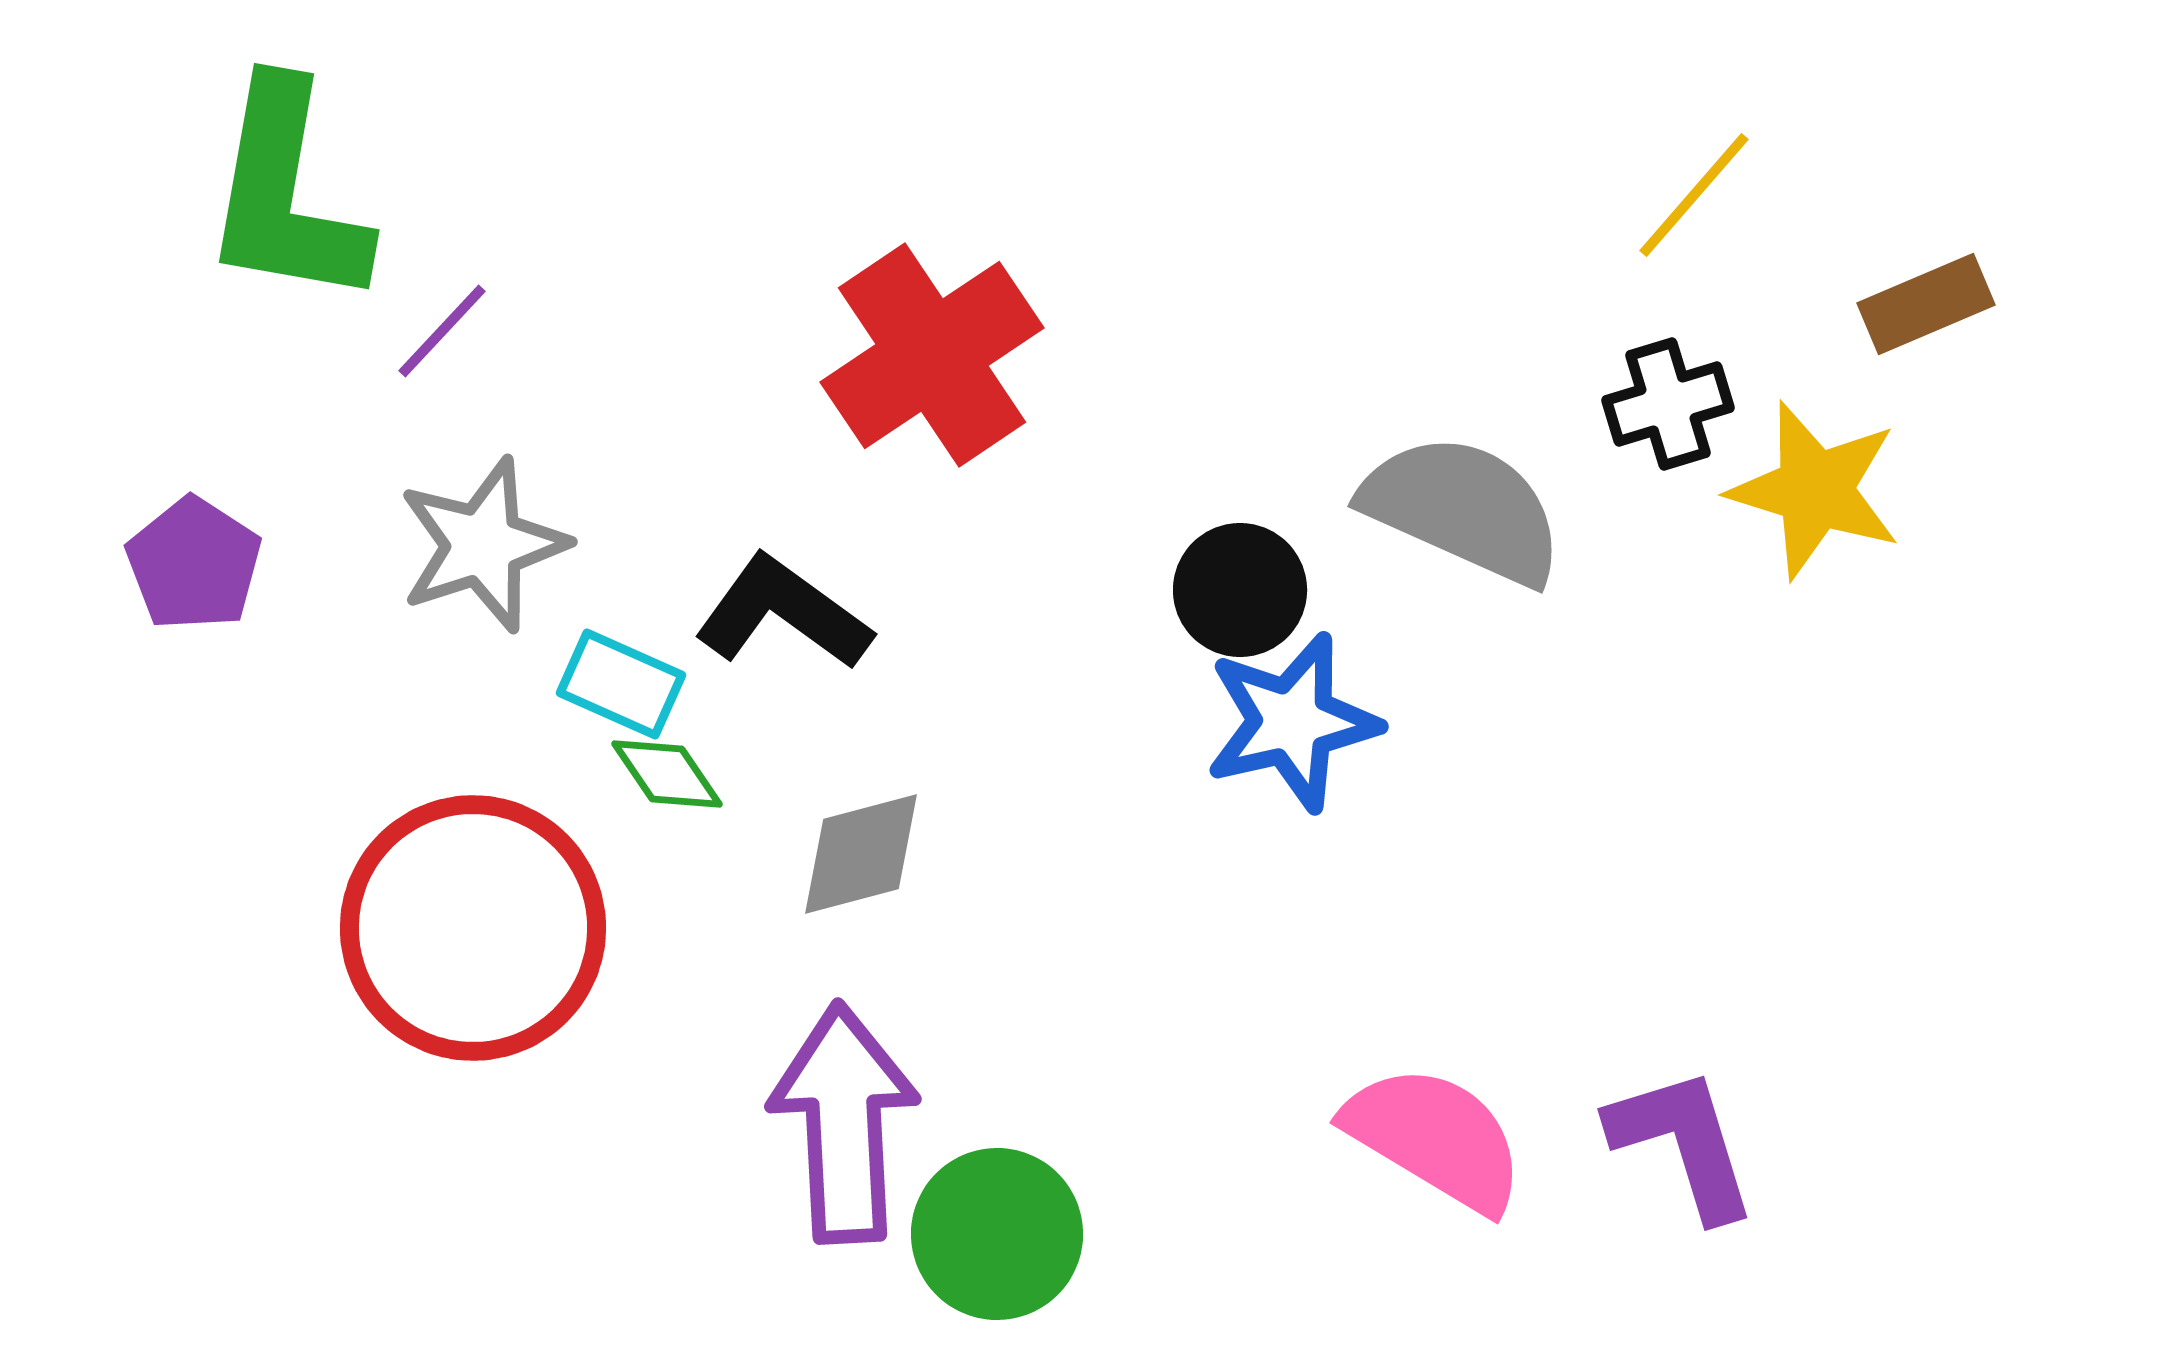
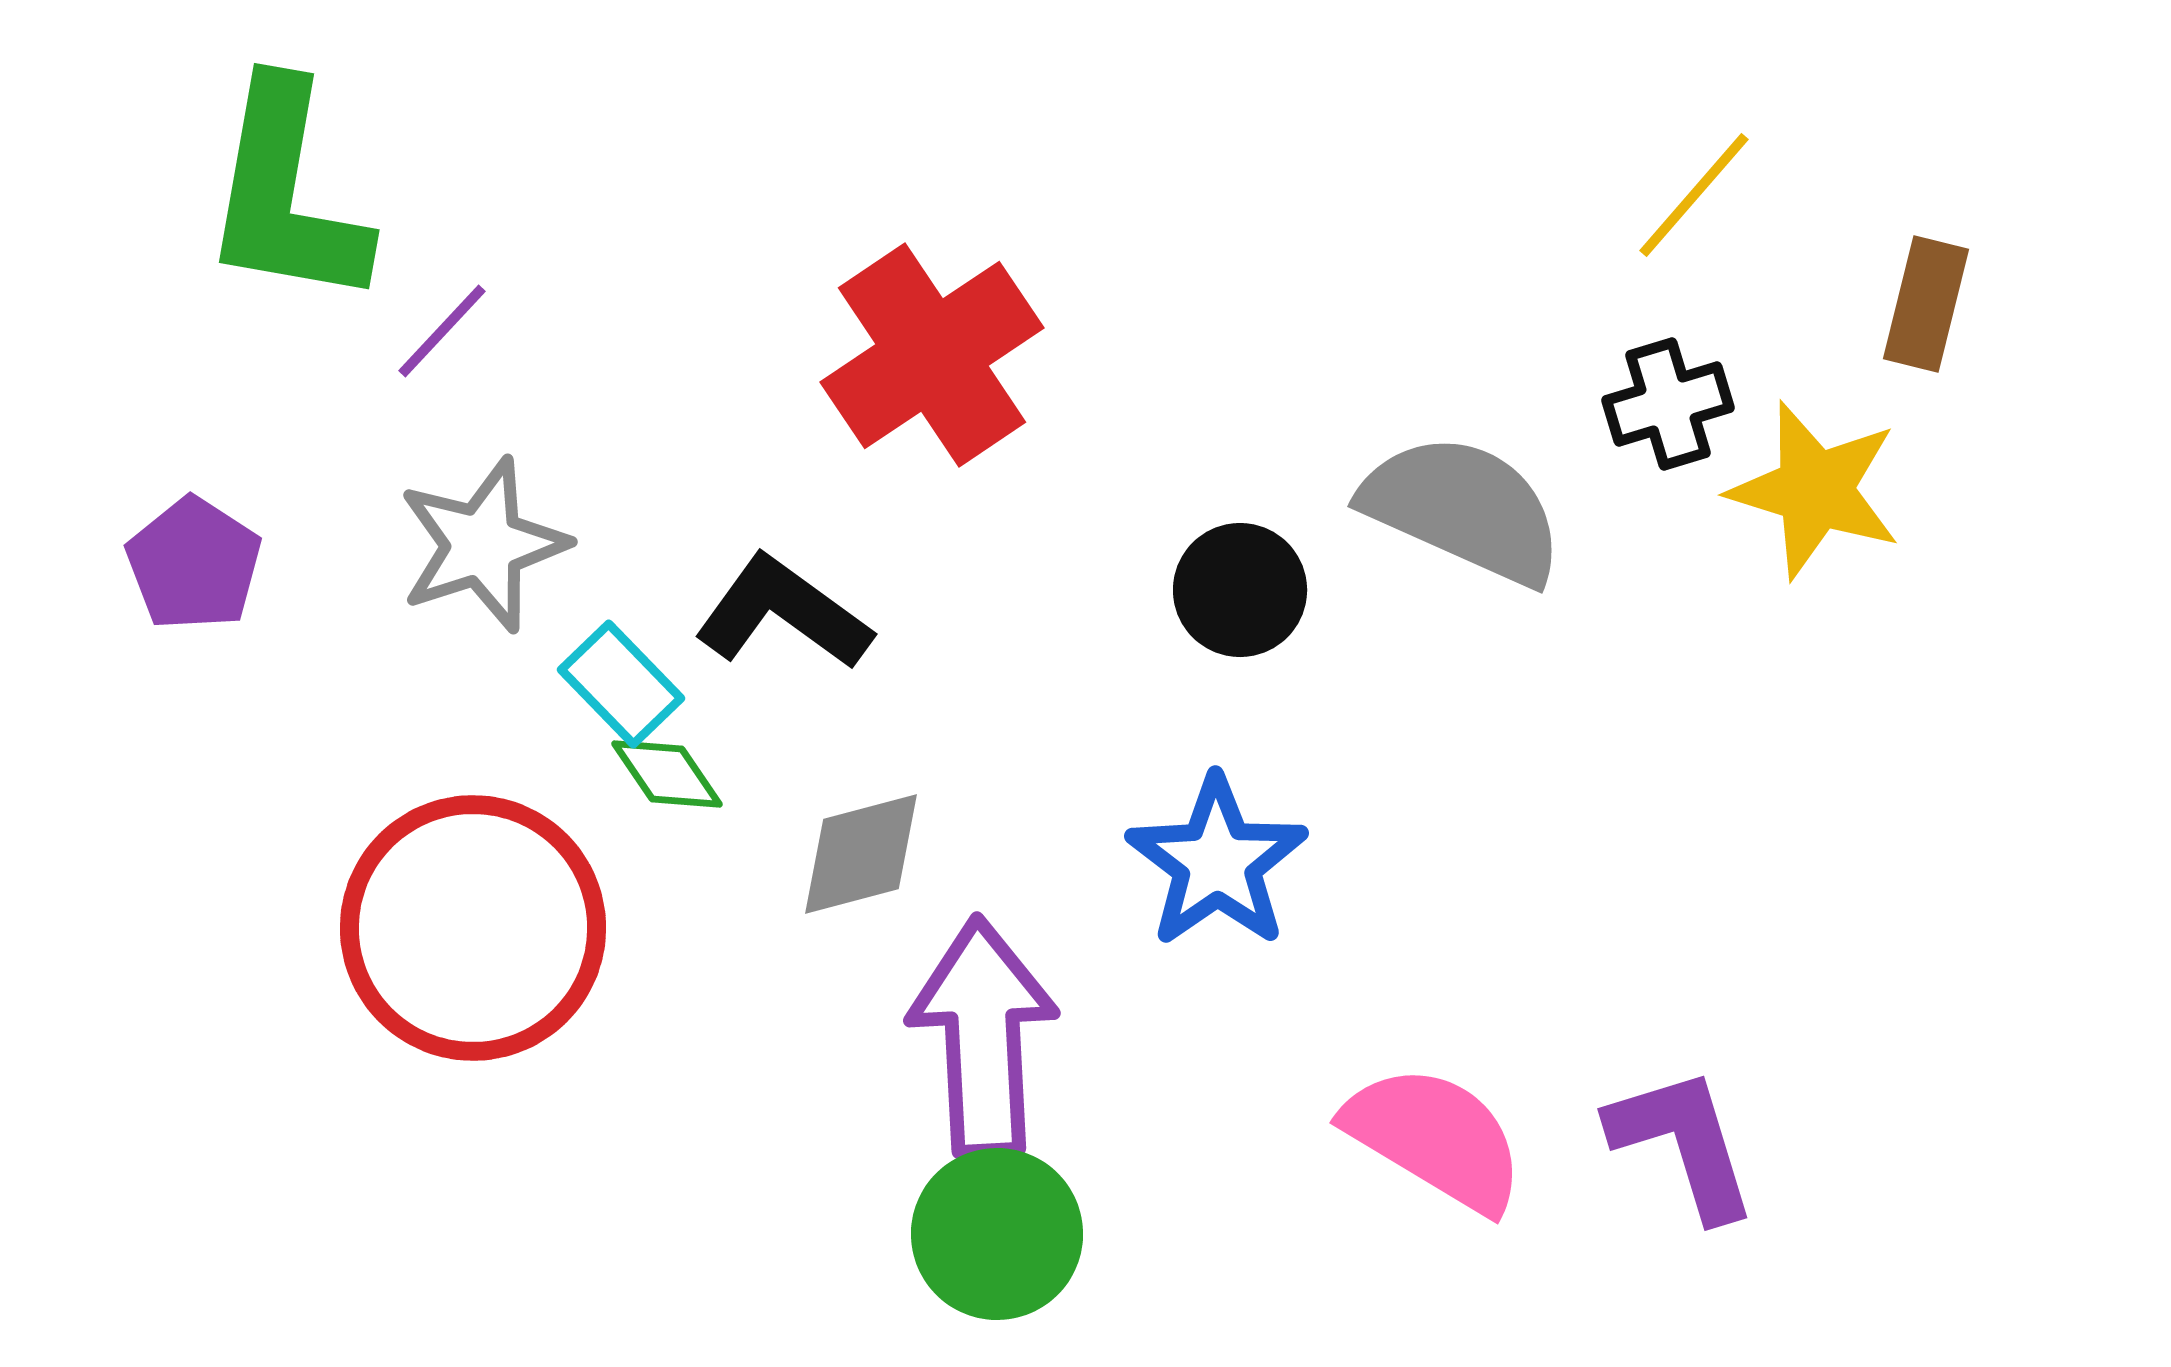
brown rectangle: rotated 53 degrees counterclockwise
cyan rectangle: rotated 22 degrees clockwise
blue star: moved 75 px left, 140 px down; rotated 22 degrees counterclockwise
purple arrow: moved 139 px right, 86 px up
